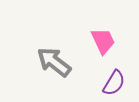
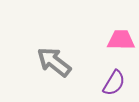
pink trapezoid: moved 18 px right, 1 px up; rotated 64 degrees counterclockwise
